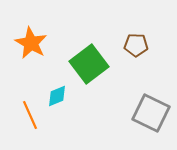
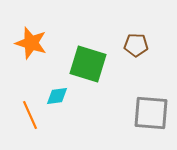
orange star: rotated 12 degrees counterclockwise
green square: moved 1 px left; rotated 36 degrees counterclockwise
cyan diamond: rotated 15 degrees clockwise
gray square: rotated 21 degrees counterclockwise
